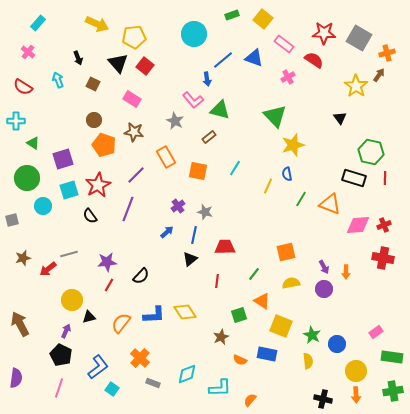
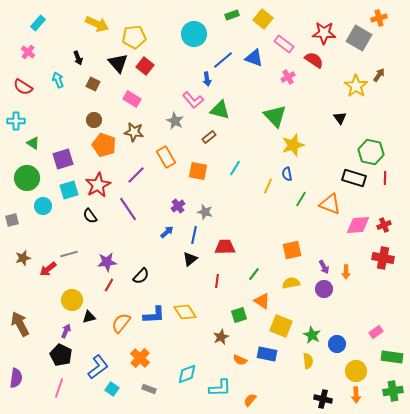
orange cross at (387, 53): moved 8 px left, 35 px up
purple line at (128, 209): rotated 55 degrees counterclockwise
orange square at (286, 252): moved 6 px right, 2 px up
gray rectangle at (153, 383): moved 4 px left, 6 px down
